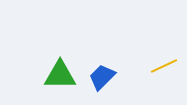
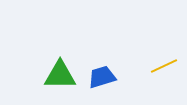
blue trapezoid: rotated 28 degrees clockwise
